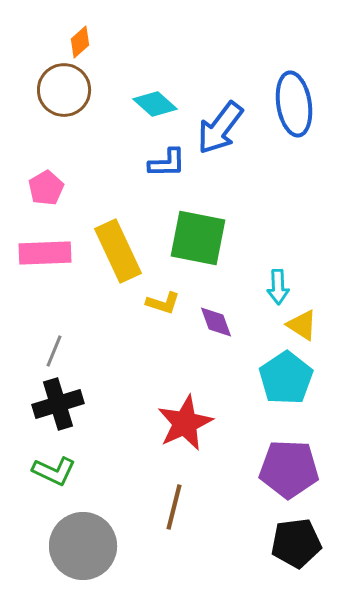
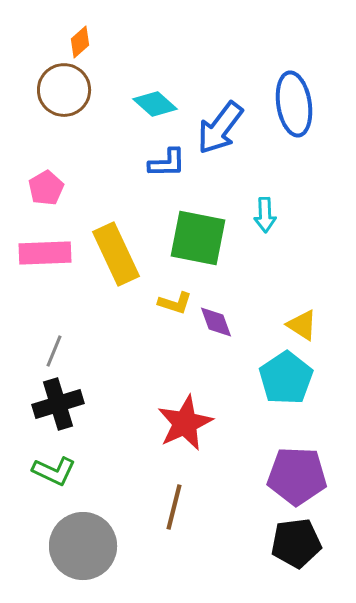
yellow rectangle: moved 2 px left, 3 px down
cyan arrow: moved 13 px left, 72 px up
yellow L-shape: moved 12 px right
purple pentagon: moved 8 px right, 7 px down
